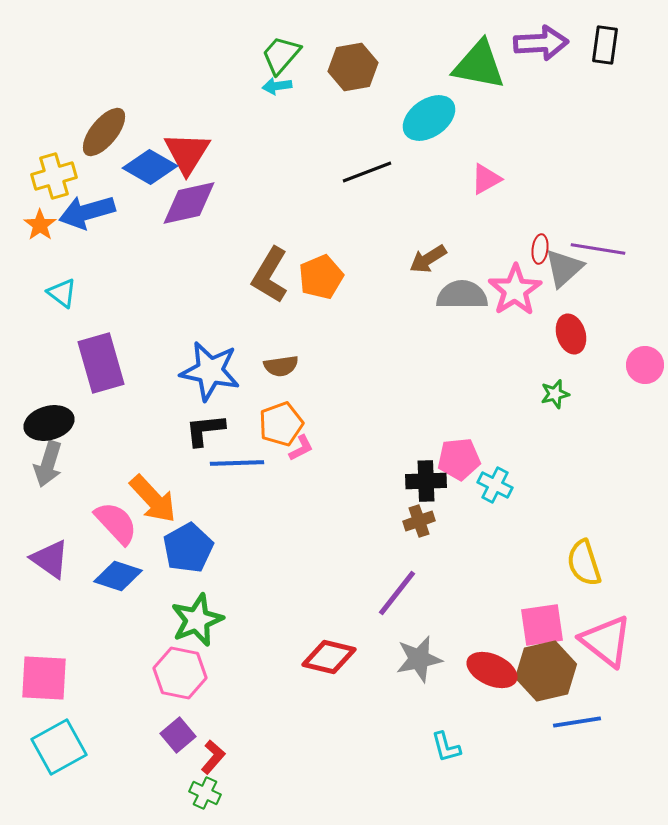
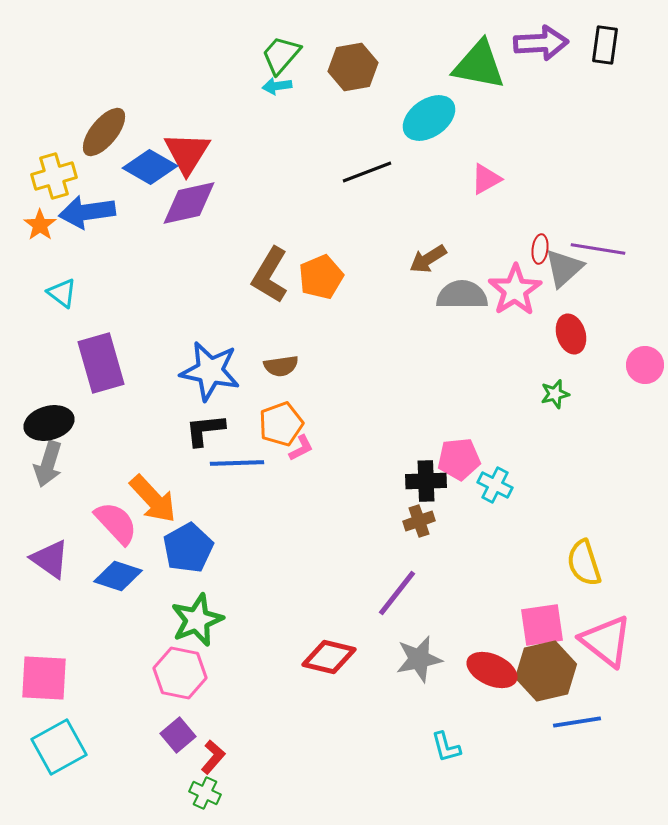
blue arrow at (87, 212): rotated 8 degrees clockwise
